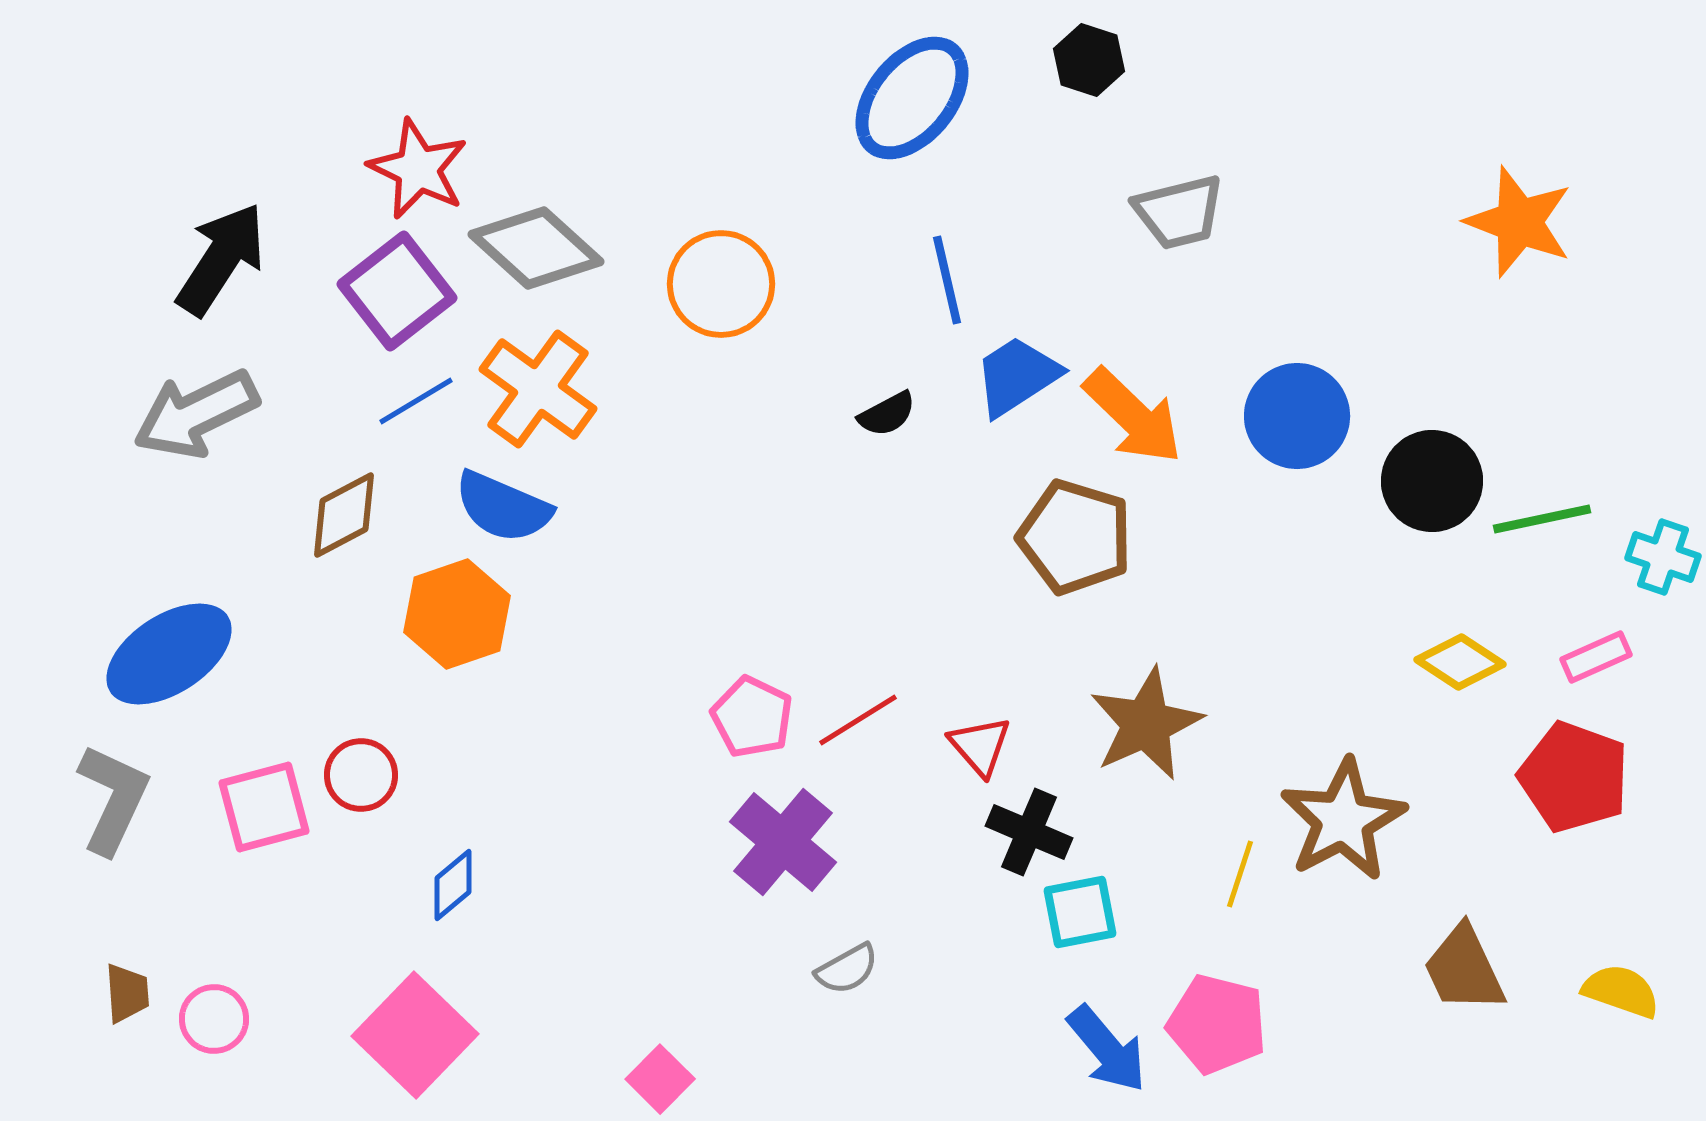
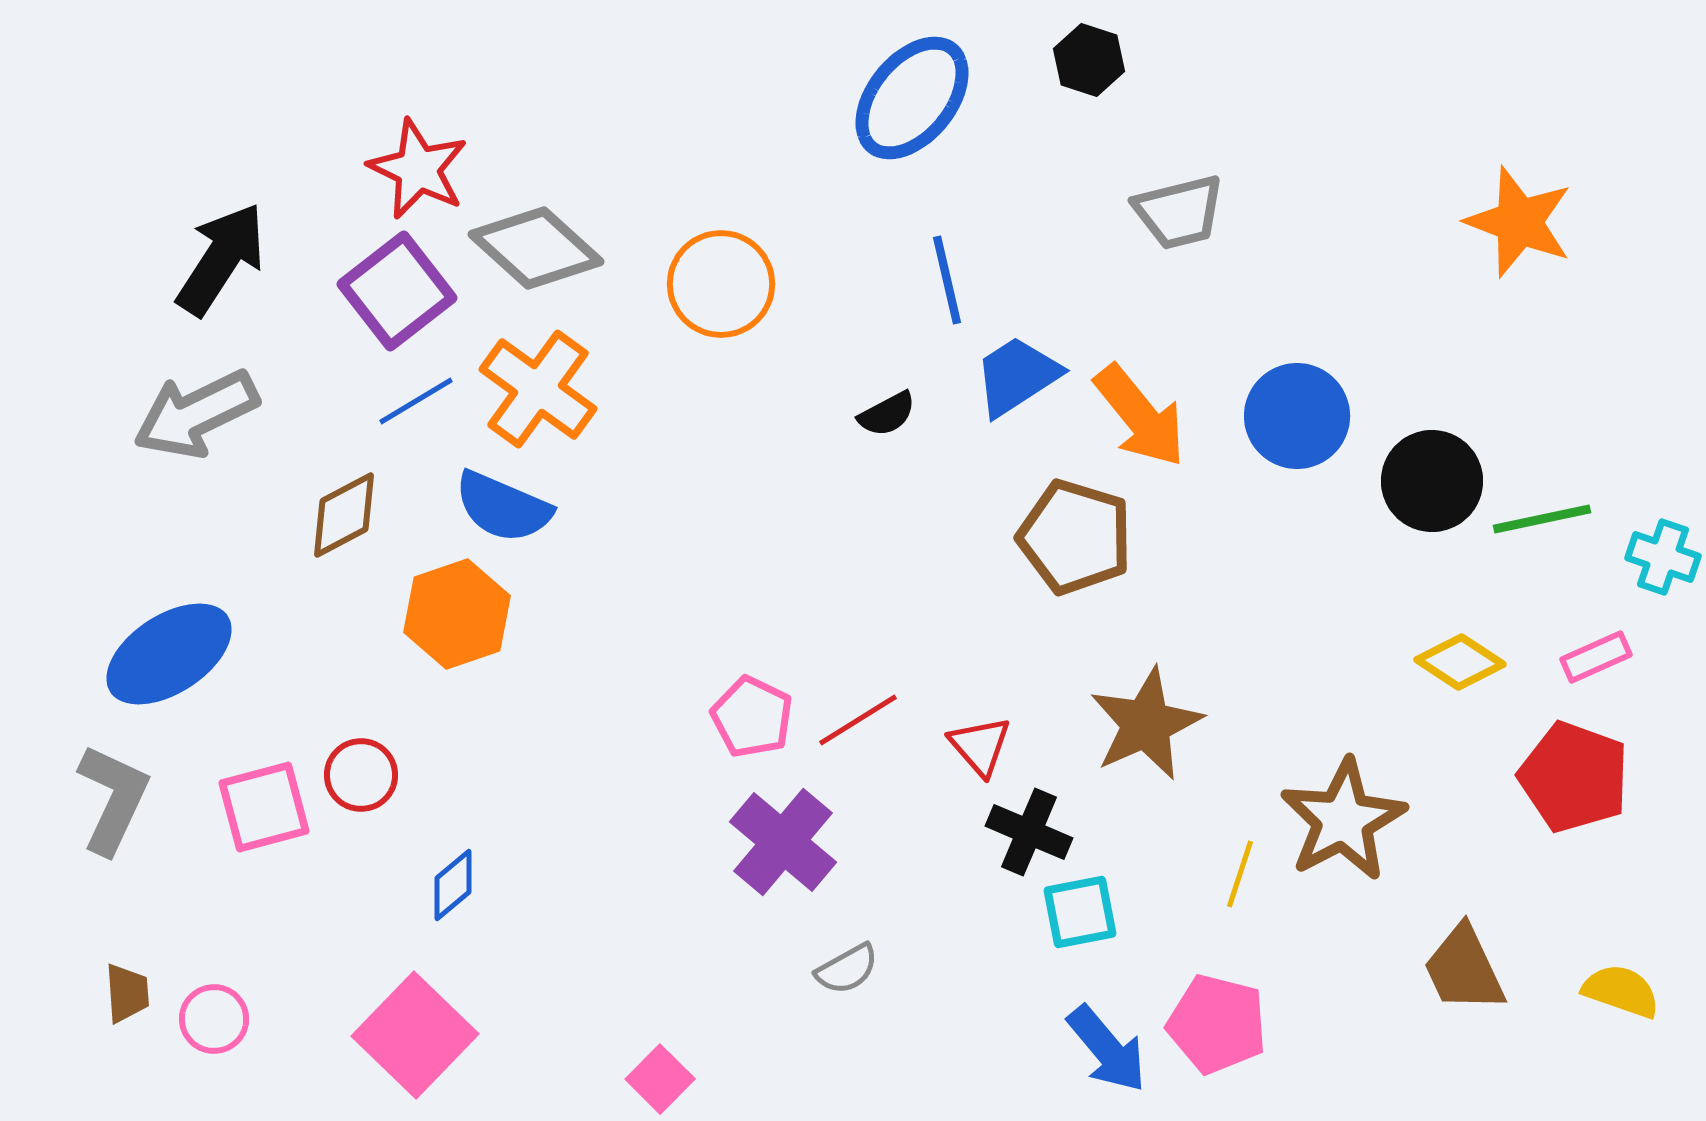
orange arrow at (1133, 416): moved 7 px right; rotated 7 degrees clockwise
